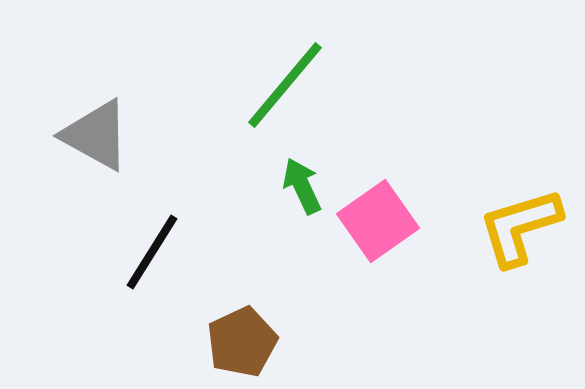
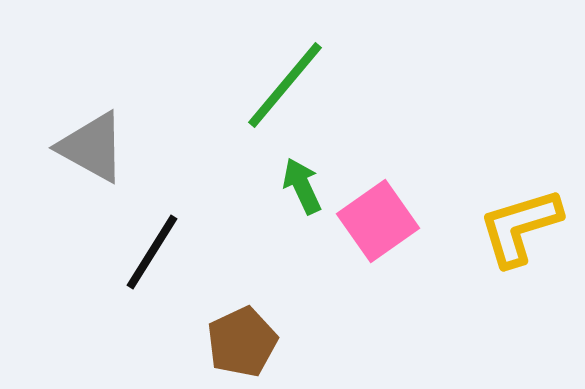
gray triangle: moved 4 px left, 12 px down
